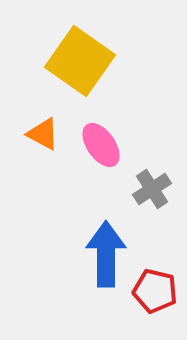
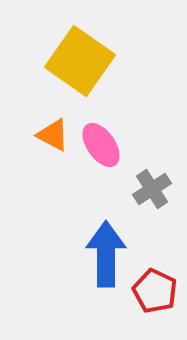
orange triangle: moved 10 px right, 1 px down
red pentagon: rotated 12 degrees clockwise
